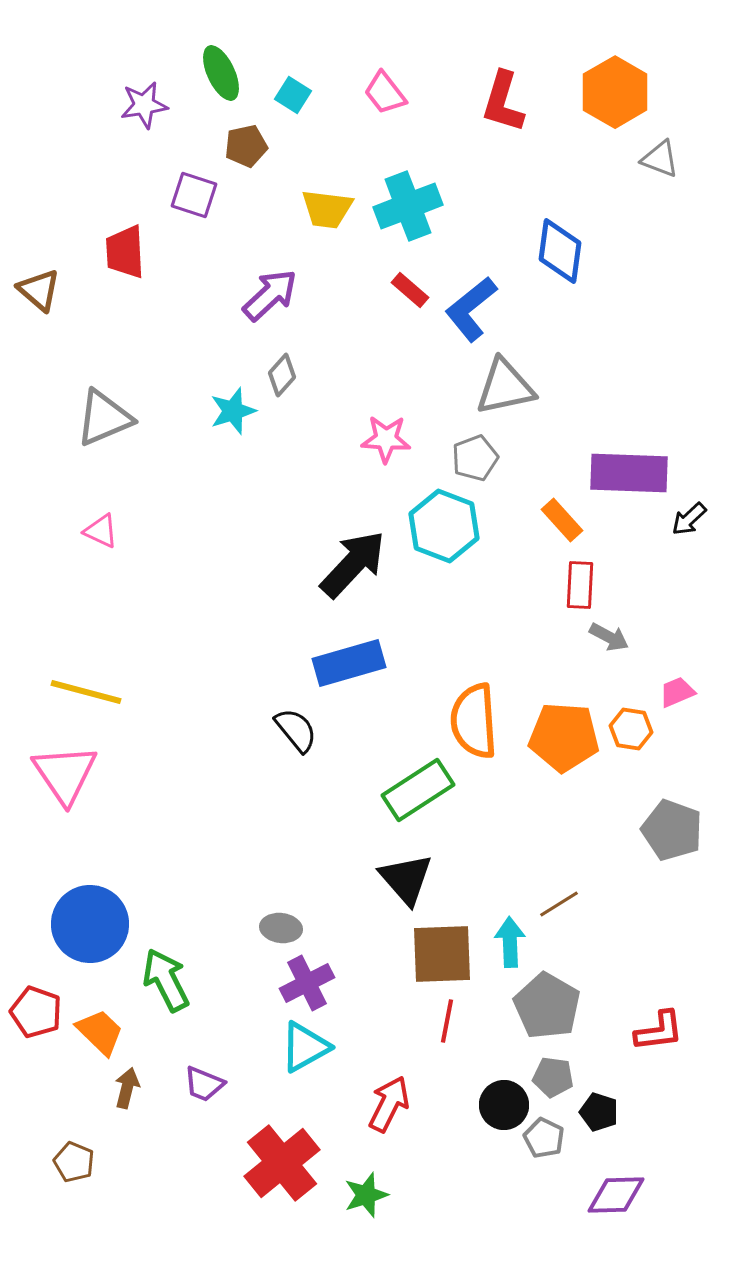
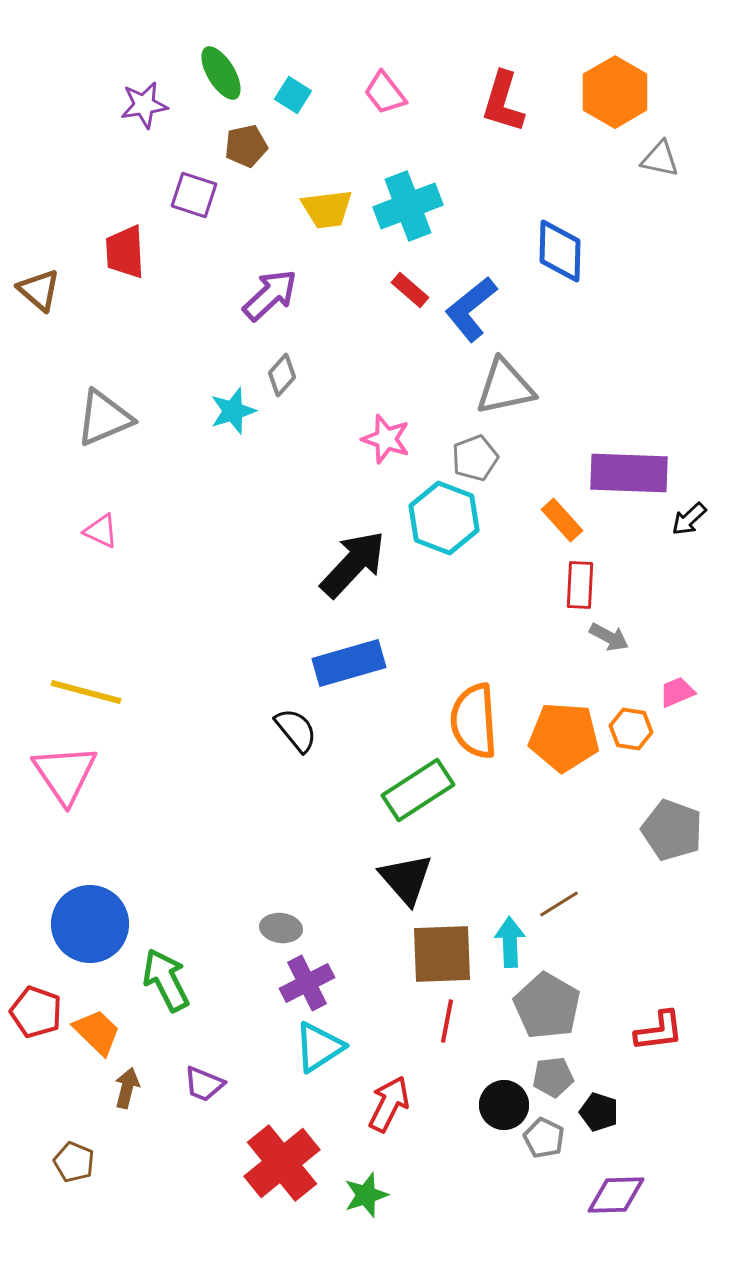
green ellipse at (221, 73): rotated 6 degrees counterclockwise
gray triangle at (660, 159): rotated 9 degrees counterclockwise
yellow trapezoid at (327, 209): rotated 14 degrees counterclockwise
blue diamond at (560, 251): rotated 6 degrees counterclockwise
pink star at (386, 439): rotated 15 degrees clockwise
cyan hexagon at (444, 526): moved 8 px up
orange trapezoid at (100, 1032): moved 3 px left
cyan triangle at (305, 1047): moved 14 px right; rotated 4 degrees counterclockwise
gray pentagon at (553, 1077): rotated 15 degrees counterclockwise
